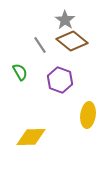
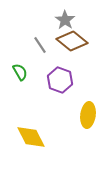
yellow diamond: rotated 64 degrees clockwise
